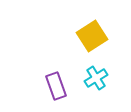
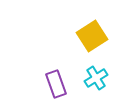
purple rectangle: moved 2 px up
